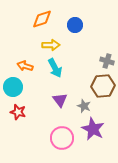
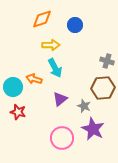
orange arrow: moved 9 px right, 13 px down
brown hexagon: moved 2 px down
purple triangle: moved 1 px up; rotated 28 degrees clockwise
